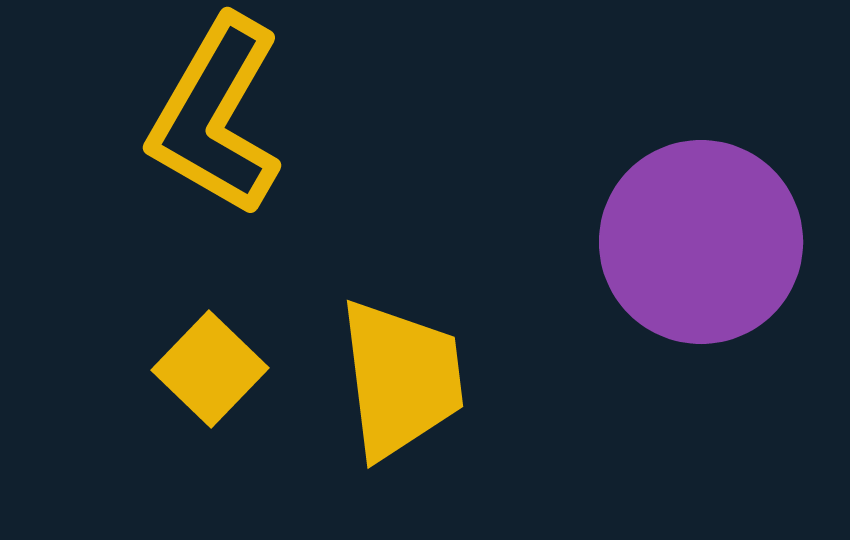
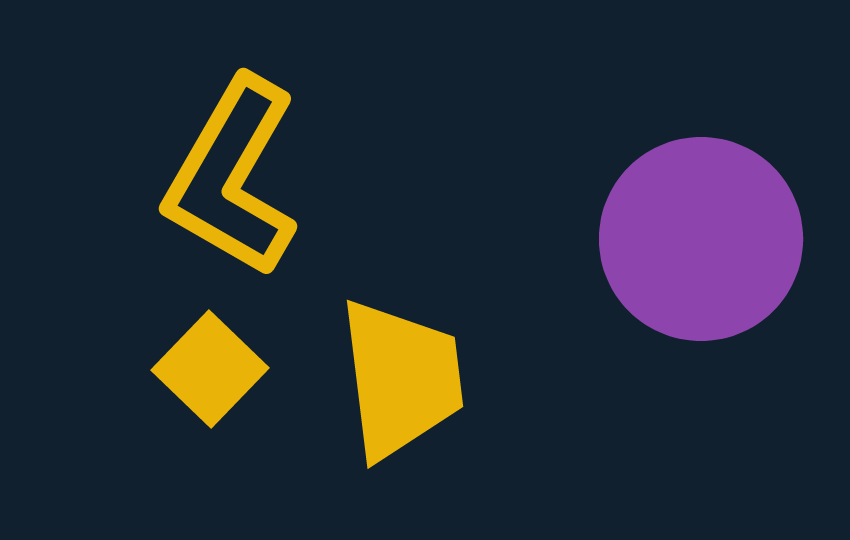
yellow L-shape: moved 16 px right, 61 px down
purple circle: moved 3 px up
